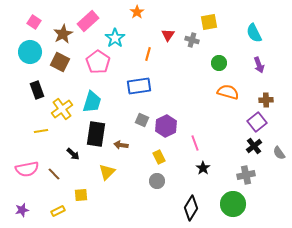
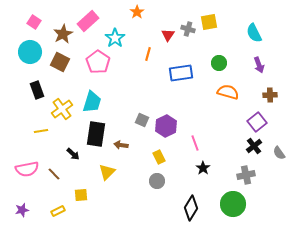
gray cross at (192, 40): moved 4 px left, 11 px up
blue rectangle at (139, 86): moved 42 px right, 13 px up
brown cross at (266, 100): moved 4 px right, 5 px up
